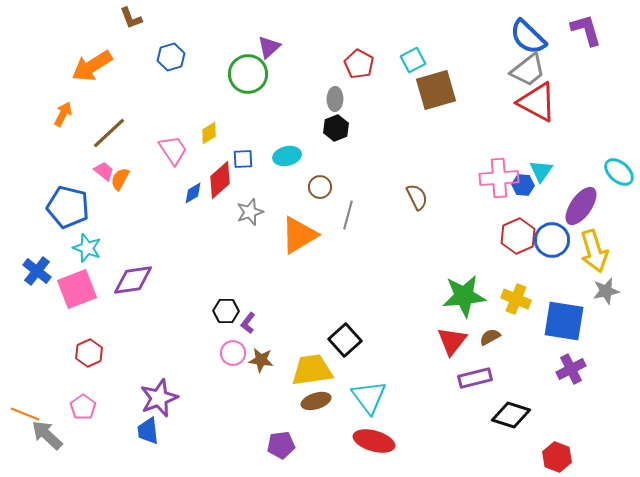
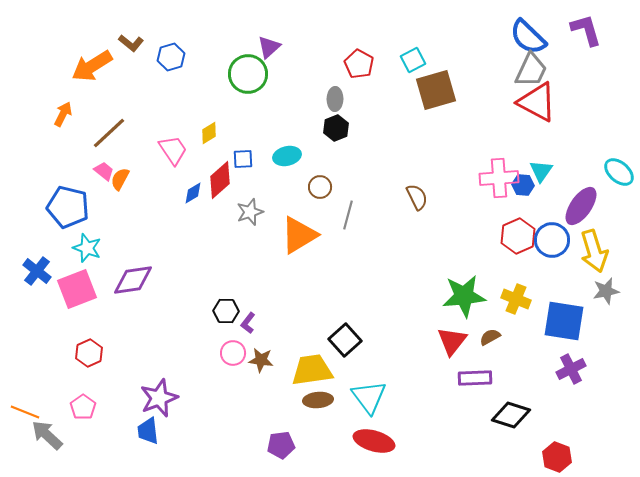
brown L-shape at (131, 18): moved 25 px down; rotated 30 degrees counterclockwise
gray trapezoid at (528, 70): moved 3 px right; rotated 27 degrees counterclockwise
purple rectangle at (475, 378): rotated 12 degrees clockwise
brown ellipse at (316, 401): moved 2 px right, 1 px up; rotated 12 degrees clockwise
orange line at (25, 414): moved 2 px up
